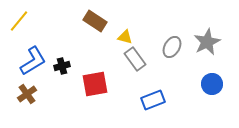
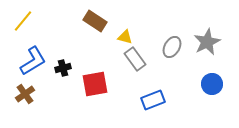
yellow line: moved 4 px right
black cross: moved 1 px right, 2 px down
brown cross: moved 2 px left
